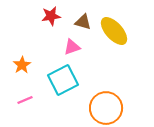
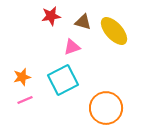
orange star: moved 12 px down; rotated 18 degrees clockwise
